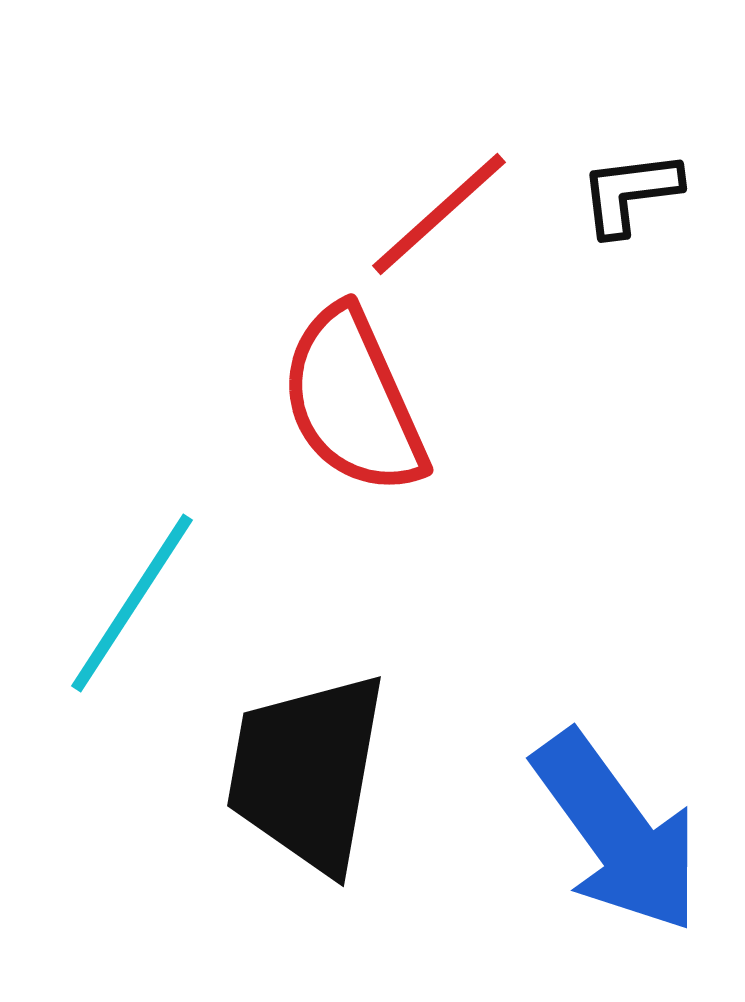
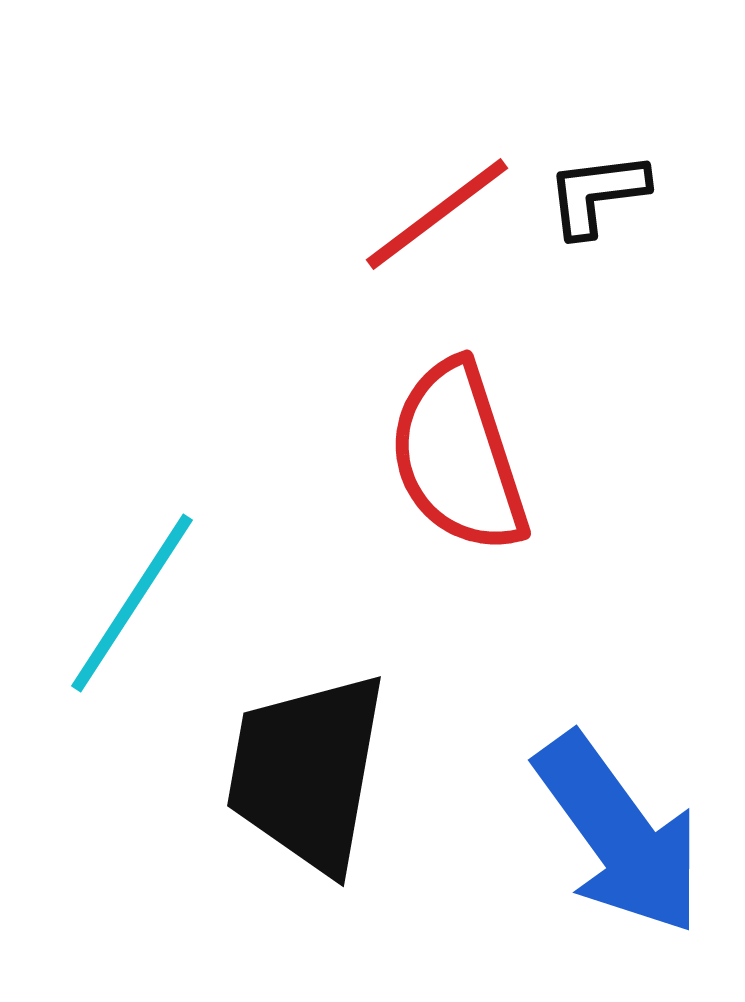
black L-shape: moved 33 px left, 1 px down
red line: moved 2 px left; rotated 5 degrees clockwise
red semicircle: moved 105 px right, 56 px down; rotated 6 degrees clockwise
blue arrow: moved 2 px right, 2 px down
